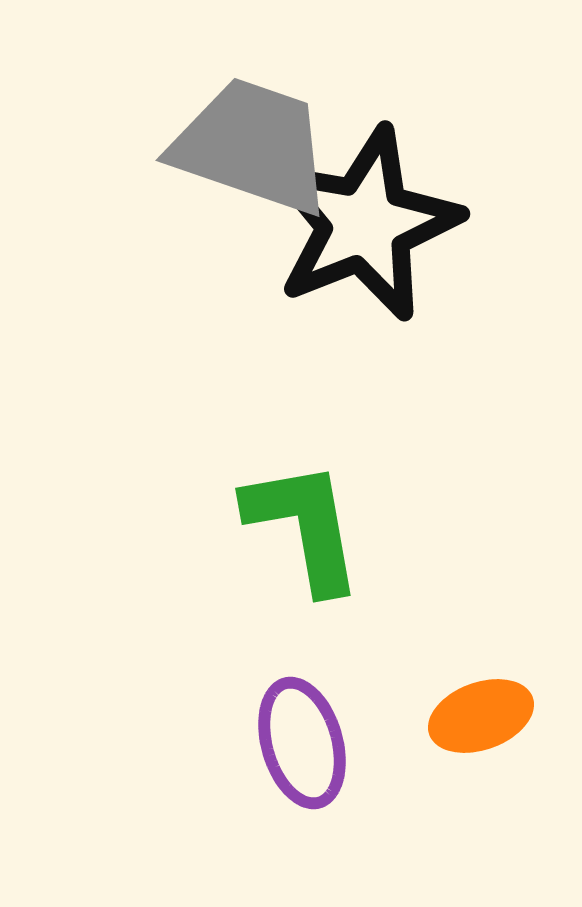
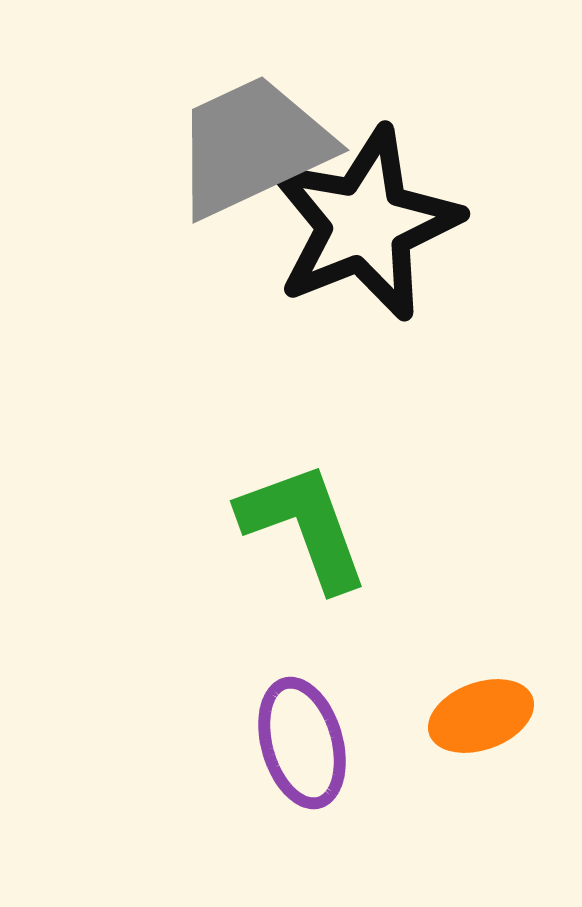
gray trapezoid: rotated 44 degrees counterclockwise
green L-shape: rotated 10 degrees counterclockwise
